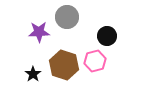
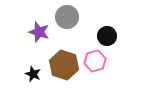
purple star: rotated 20 degrees clockwise
black star: rotated 14 degrees counterclockwise
